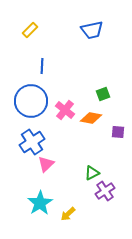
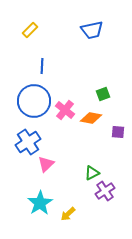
blue circle: moved 3 px right
blue cross: moved 4 px left
